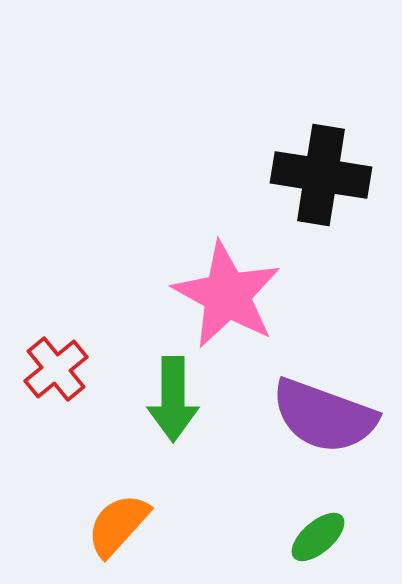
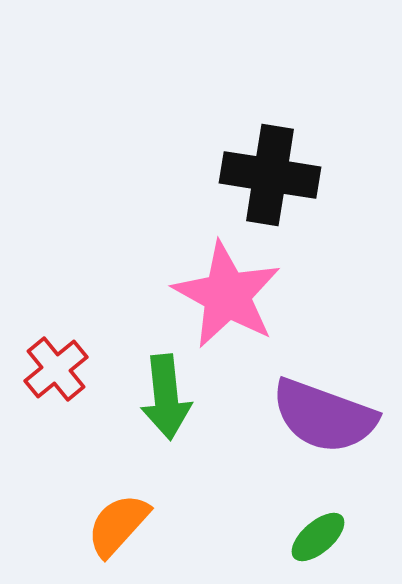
black cross: moved 51 px left
green arrow: moved 7 px left, 2 px up; rotated 6 degrees counterclockwise
